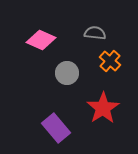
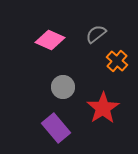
gray semicircle: moved 1 px right, 1 px down; rotated 45 degrees counterclockwise
pink diamond: moved 9 px right
orange cross: moved 7 px right
gray circle: moved 4 px left, 14 px down
